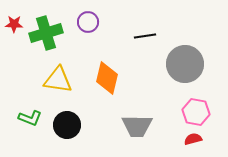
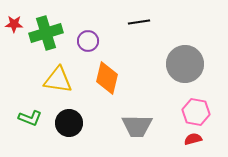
purple circle: moved 19 px down
black line: moved 6 px left, 14 px up
black circle: moved 2 px right, 2 px up
